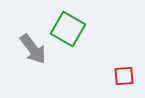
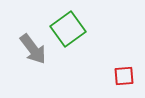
green square: rotated 24 degrees clockwise
